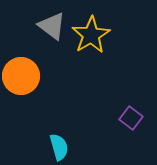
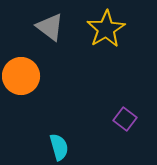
gray triangle: moved 2 px left, 1 px down
yellow star: moved 15 px right, 6 px up
purple square: moved 6 px left, 1 px down
